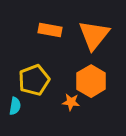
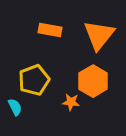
orange triangle: moved 5 px right
orange hexagon: moved 2 px right
cyan semicircle: moved 1 px down; rotated 36 degrees counterclockwise
